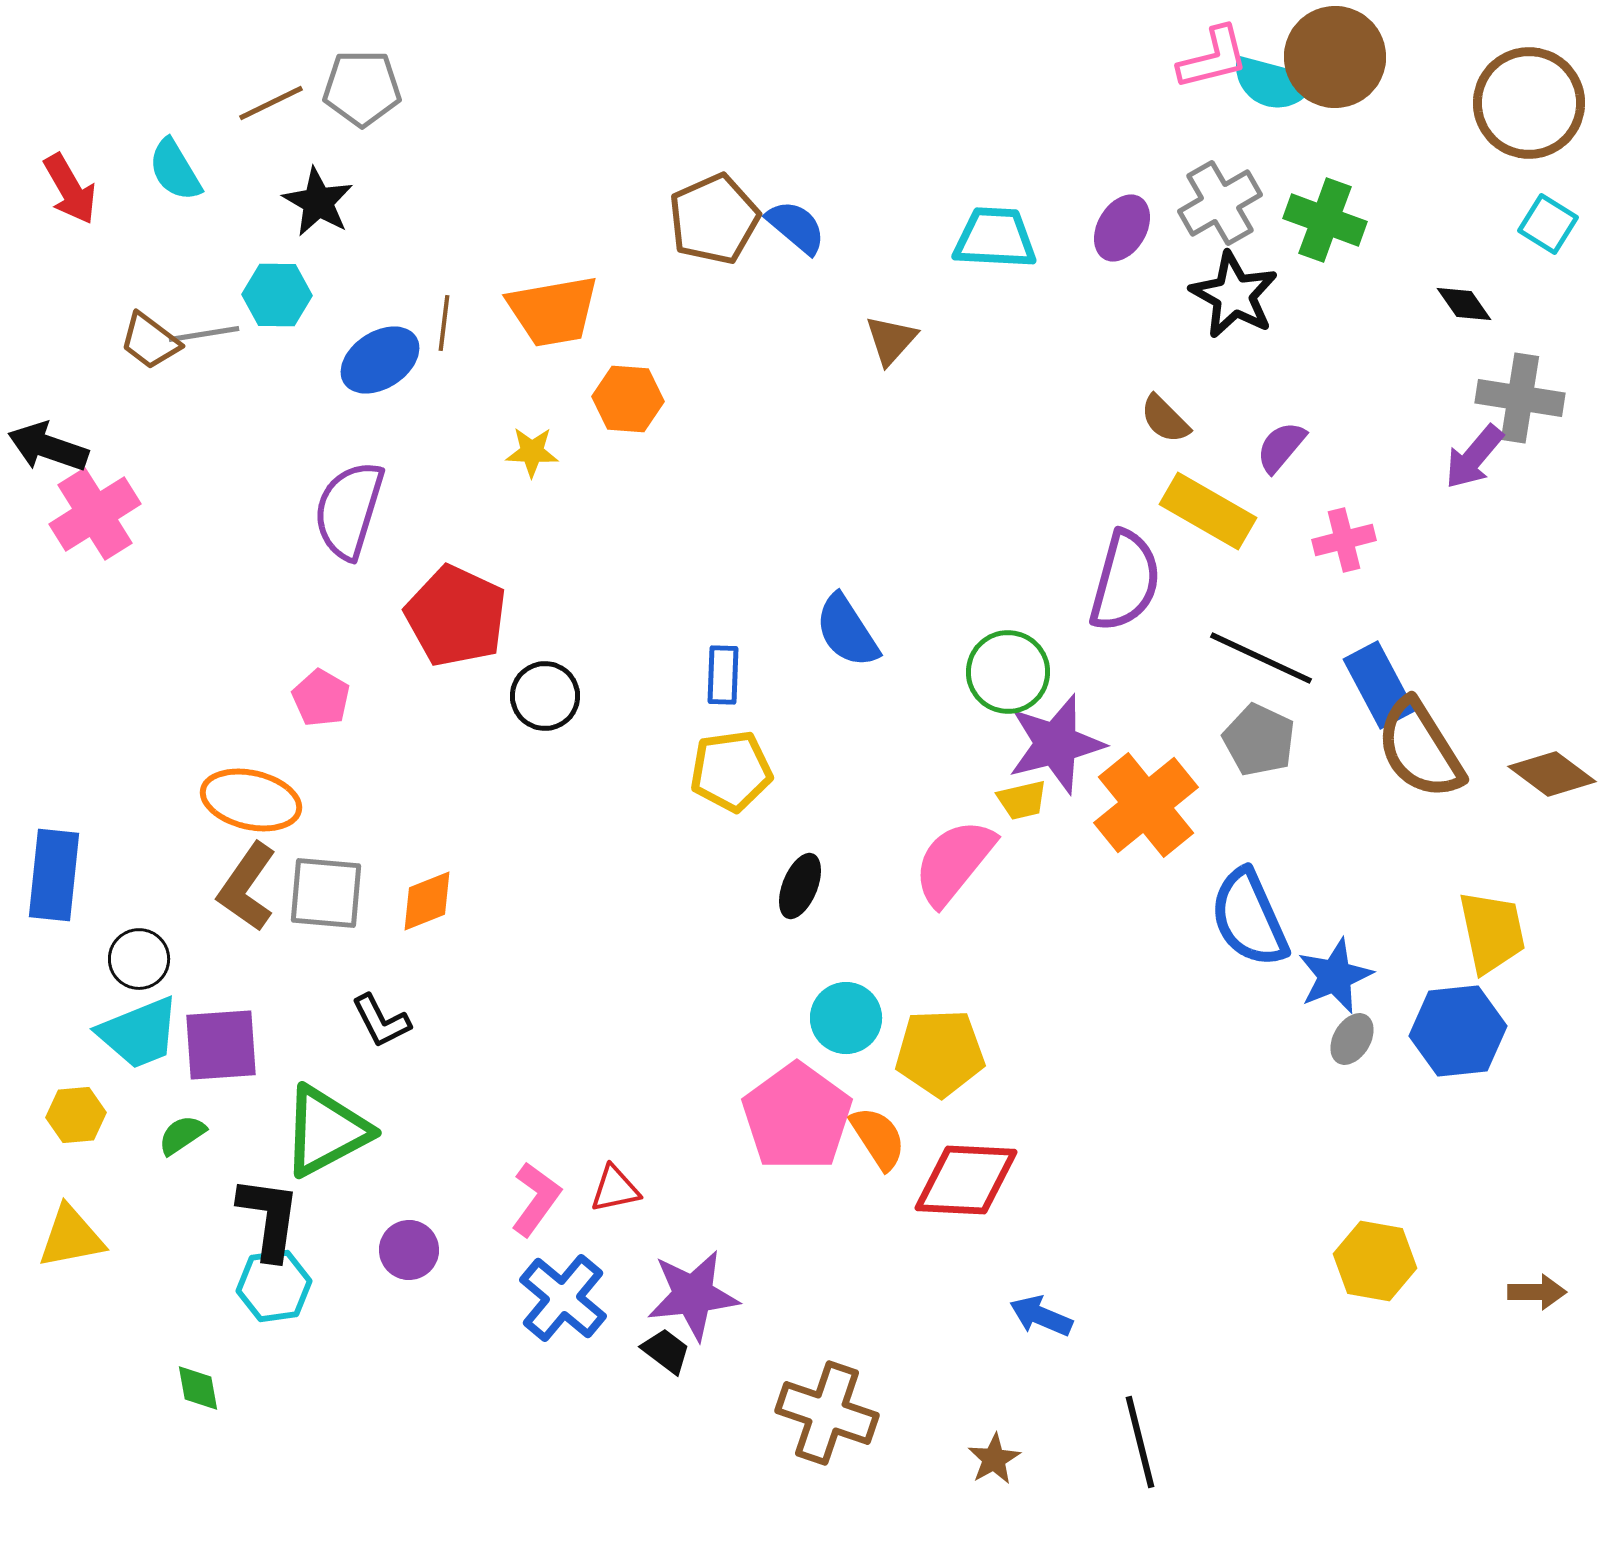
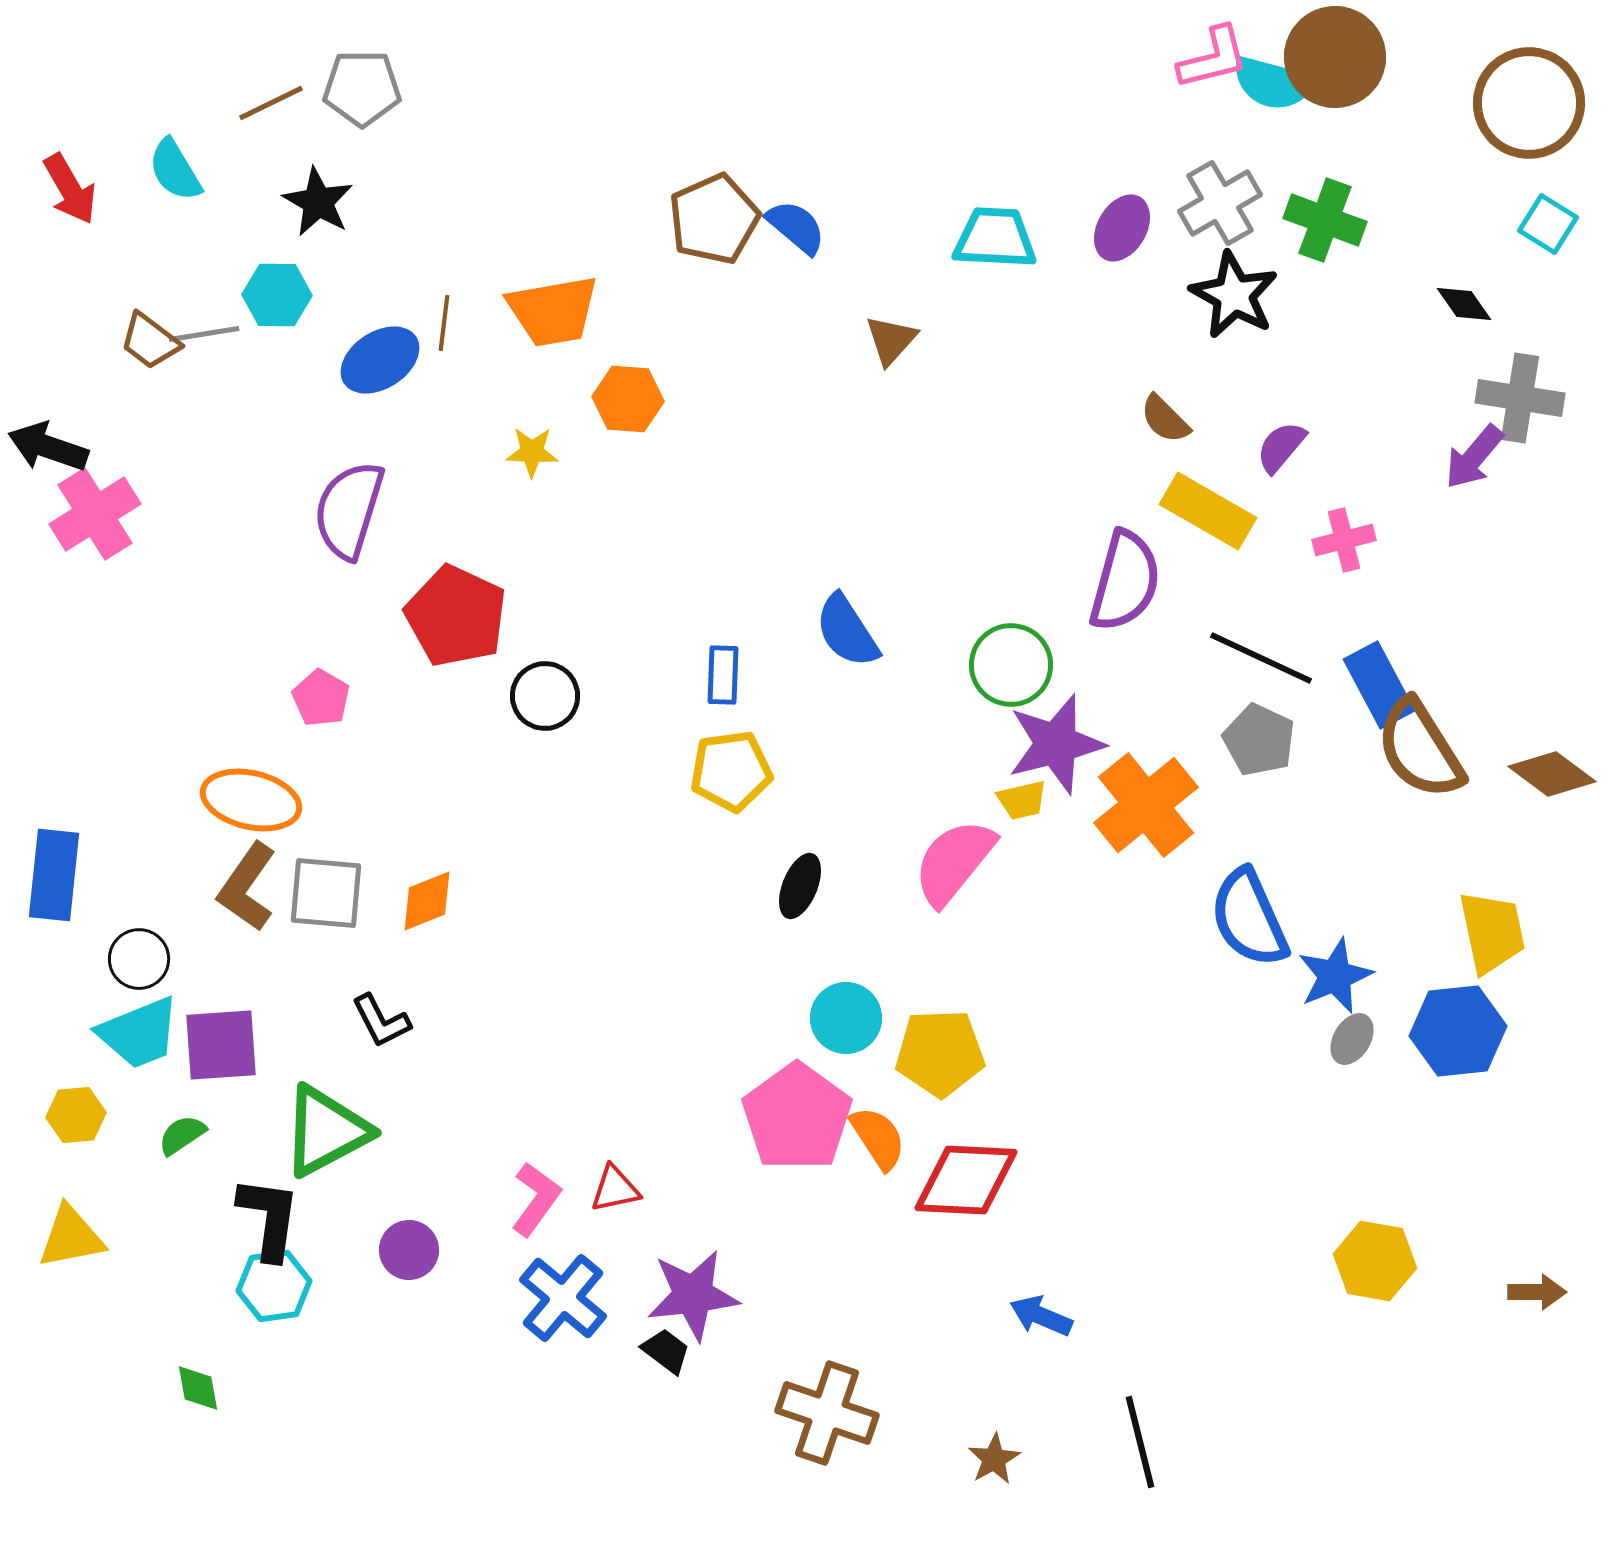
green circle at (1008, 672): moved 3 px right, 7 px up
